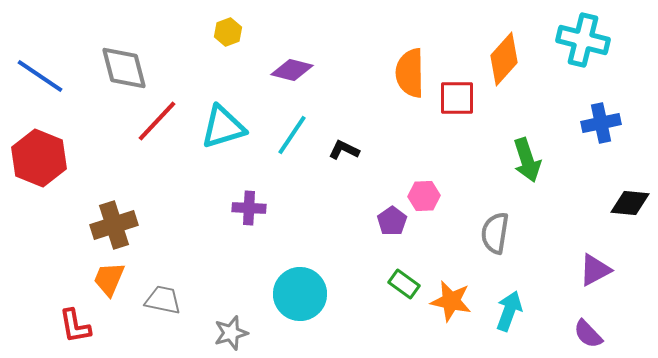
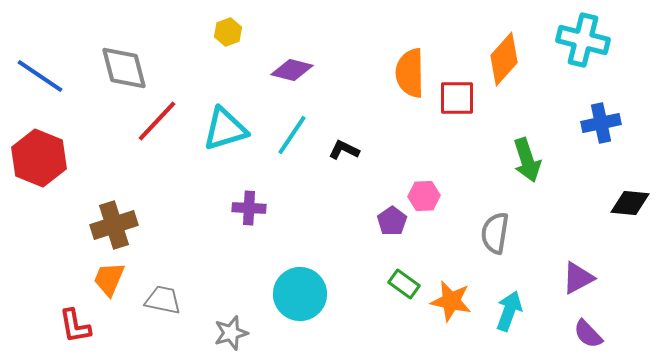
cyan triangle: moved 2 px right, 2 px down
purple triangle: moved 17 px left, 8 px down
